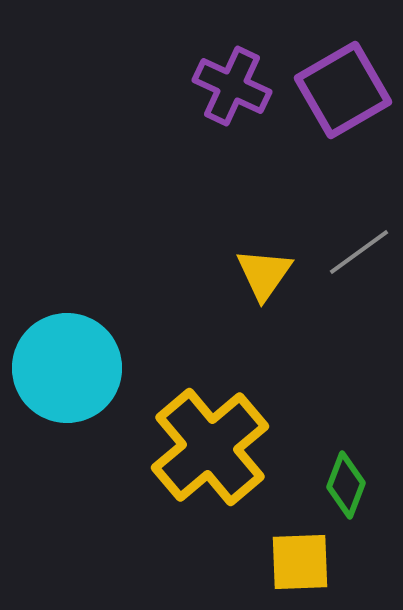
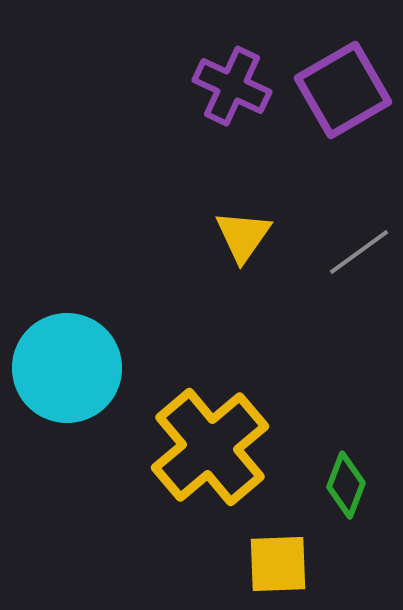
yellow triangle: moved 21 px left, 38 px up
yellow square: moved 22 px left, 2 px down
